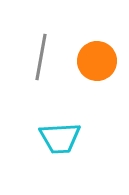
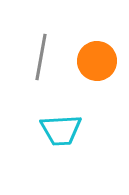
cyan trapezoid: moved 1 px right, 8 px up
